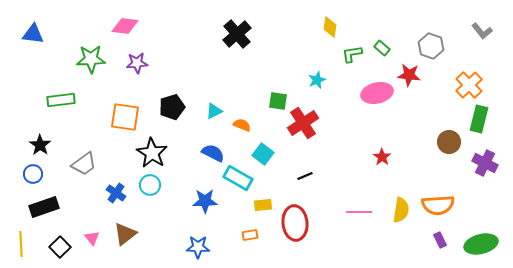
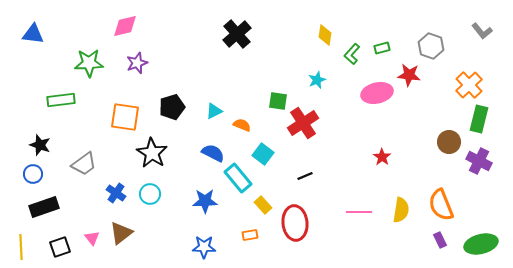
pink diamond at (125, 26): rotated 20 degrees counterclockwise
yellow diamond at (330, 27): moved 5 px left, 8 px down
green rectangle at (382, 48): rotated 56 degrees counterclockwise
green L-shape at (352, 54): rotated 40 degrees counterclockwise
green star at (91, 59): moved 2 px left, 4 px down
purple star at (137, 63): rotated 15 degrees counterclockwise
black star at (40, 145): rotated 15 degrees counterclockwise
purple cross at (485, 163): moved 6 px left, 2 px up
cyan rectangle at (238, 178): rotated 20 degrees clockwise
cyan circle at (150, 185): moved 9 px down
yellow rectangle at (263, 205): rotated 54 degrees clockwise
orange semicircle at (438, 205): moved 3 px right; rotated 72 degrees clockwise
brown triangle at (125, 234): moved 4 px left, 1 px up
yellow line at (21, 244): moved 3 px down
black square at (60, 247): rotated 25 degrees clockwise
blue star at (198, 247): moved 6 px right
